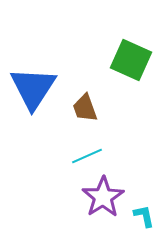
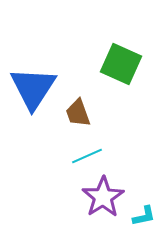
green square: moved 10 px left, 4 px down
brown trapezoid: moved 7 px left, 5 px down
cyan L-shape: rotated 90 degrees clockwise
